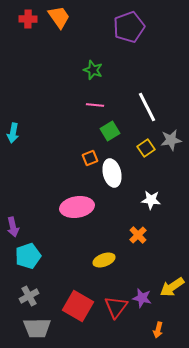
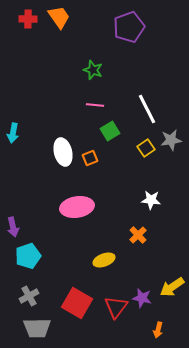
white line: moved 2 px down
white ellipse: moved 49 px left, 21 px up
red square: moved 1 px left, 3 px up
